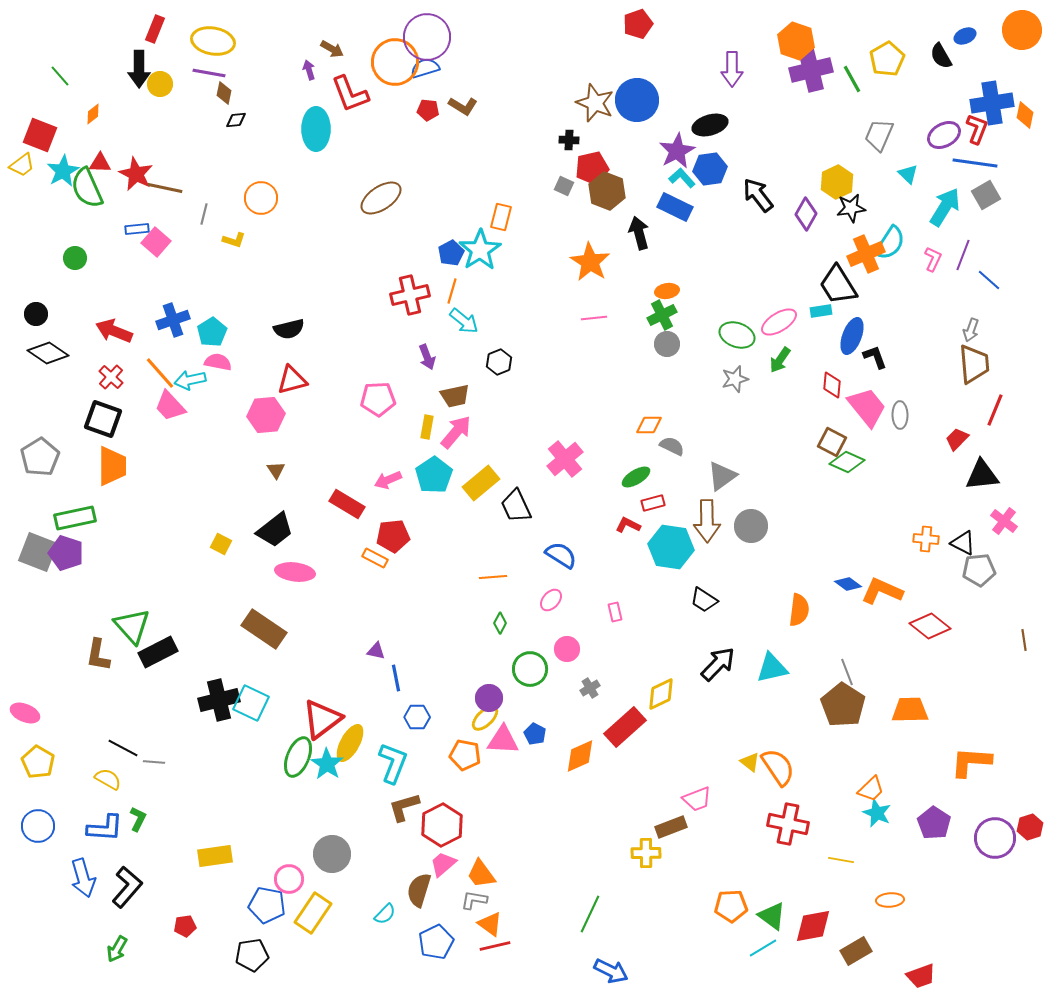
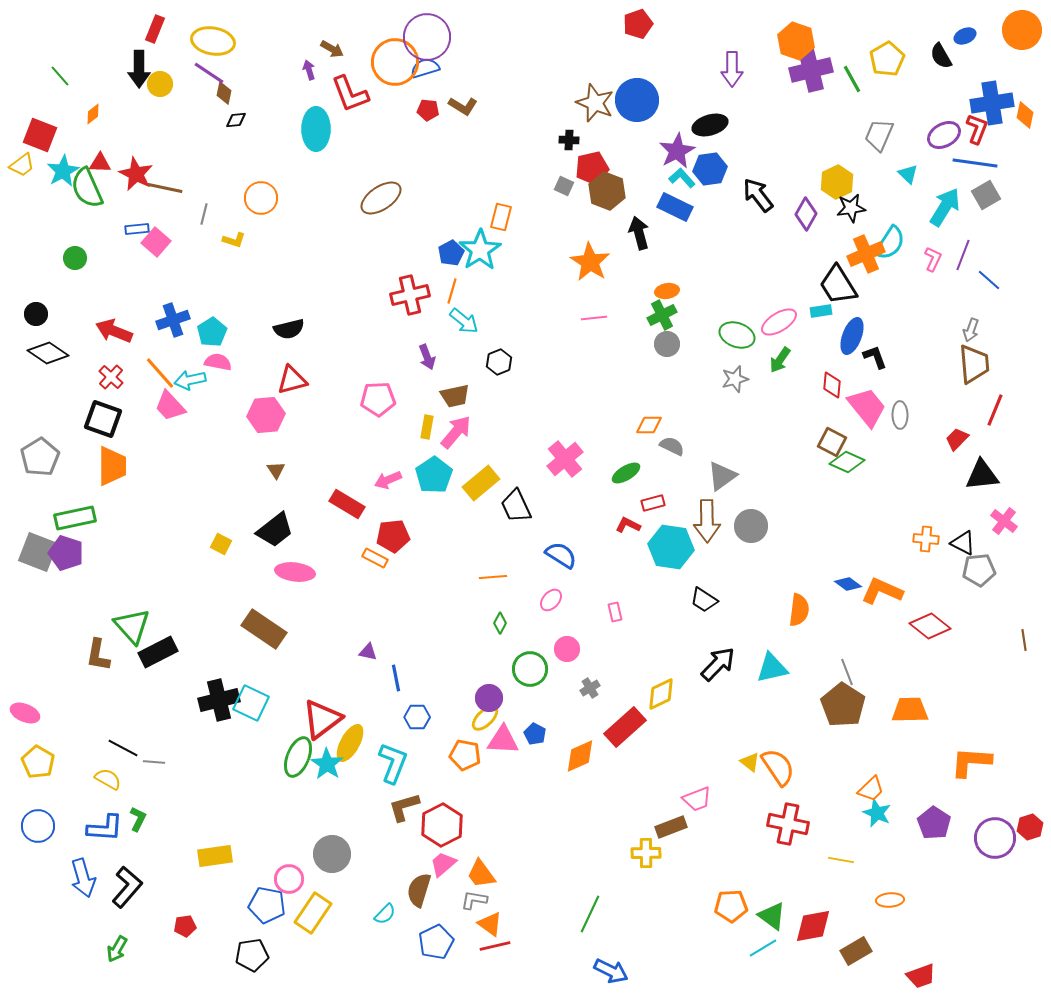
purple line at (209, 73): rotated 24 degrees clockwise
green ellipse at (636, 477): moved 10 px left, 4 px up
purple triangle at (376, 651): moved 8 px left, 1 px down
